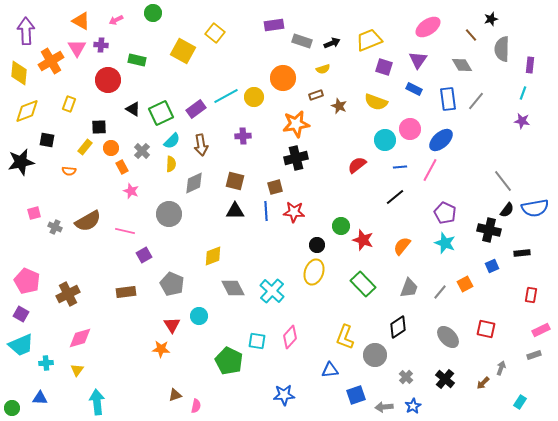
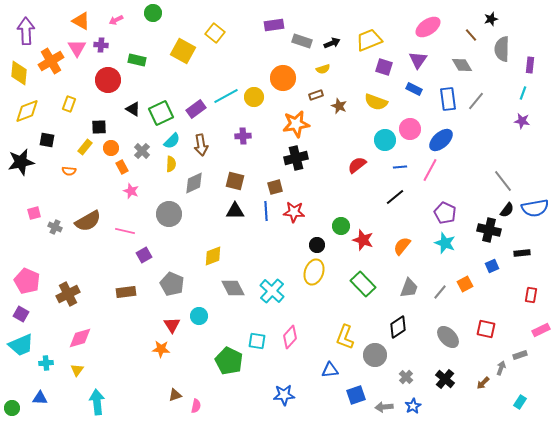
gray rectangle at (534, 355): moved 14 px left
